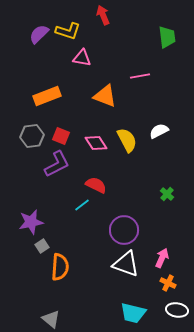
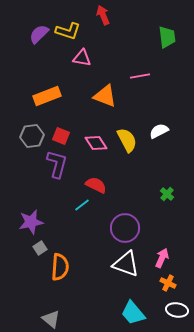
purple L-shape: rotated 48 degrees counterclockwise
purple circle: moved 1 px right, 2 px up
gray square: moved 2 px left, 2 px down
cyan trapezoid: rotated 36 degrees clockwise
